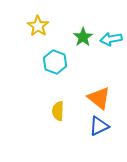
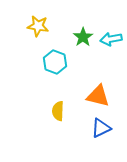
yellow star: rotated 25 degrees counterclockwise
orange triangle: moved 1 px left, 2 px up; rotated 25 degrees counterclockwise
blue triangle: moved 2 px right, 2 px down
